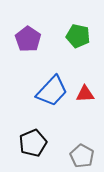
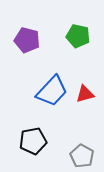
purple pentagon: moved 1 px left, 1 px down; rotated 20 degrees counterclockwise
red triangle: rotated 12 degrees counterclockwise
black pentagon: moved 2 px up; rotated 12 degrees clockwise
